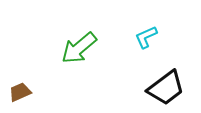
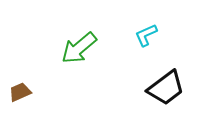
cyan L-shape: moved 2 px up
